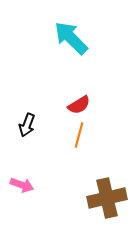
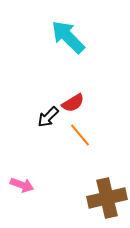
cyan arrow: moved 3 px left, 1 px up
red semicircle: moved 6 px left, 2 px up
black arrow: moved 21 px right, 8 px up; rotated 25 degrees clockwise
orange line: moved 1 px right; rotated 55 degrees counterclockwise
